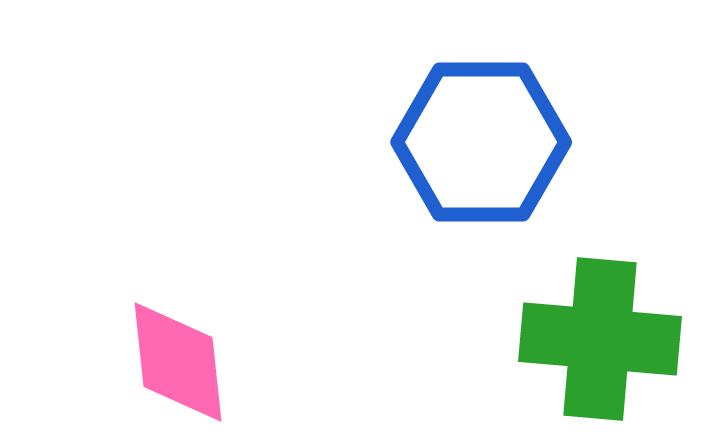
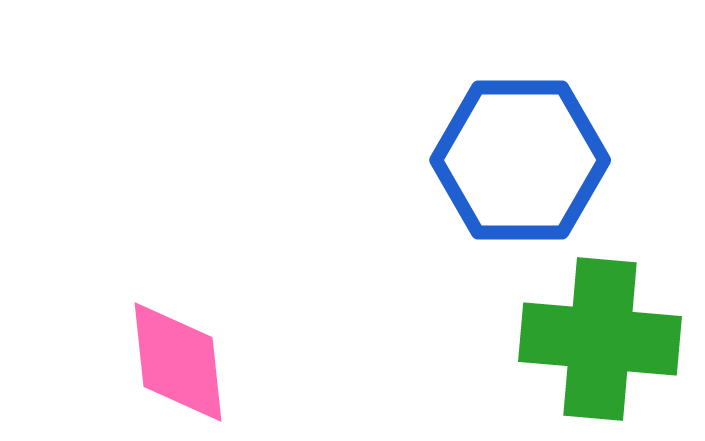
blue hexagon: moved 39 px right, 18 px down
